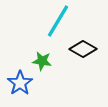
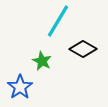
green star: rotated 18 degrees clockwise
blue star: moved 4 px down
